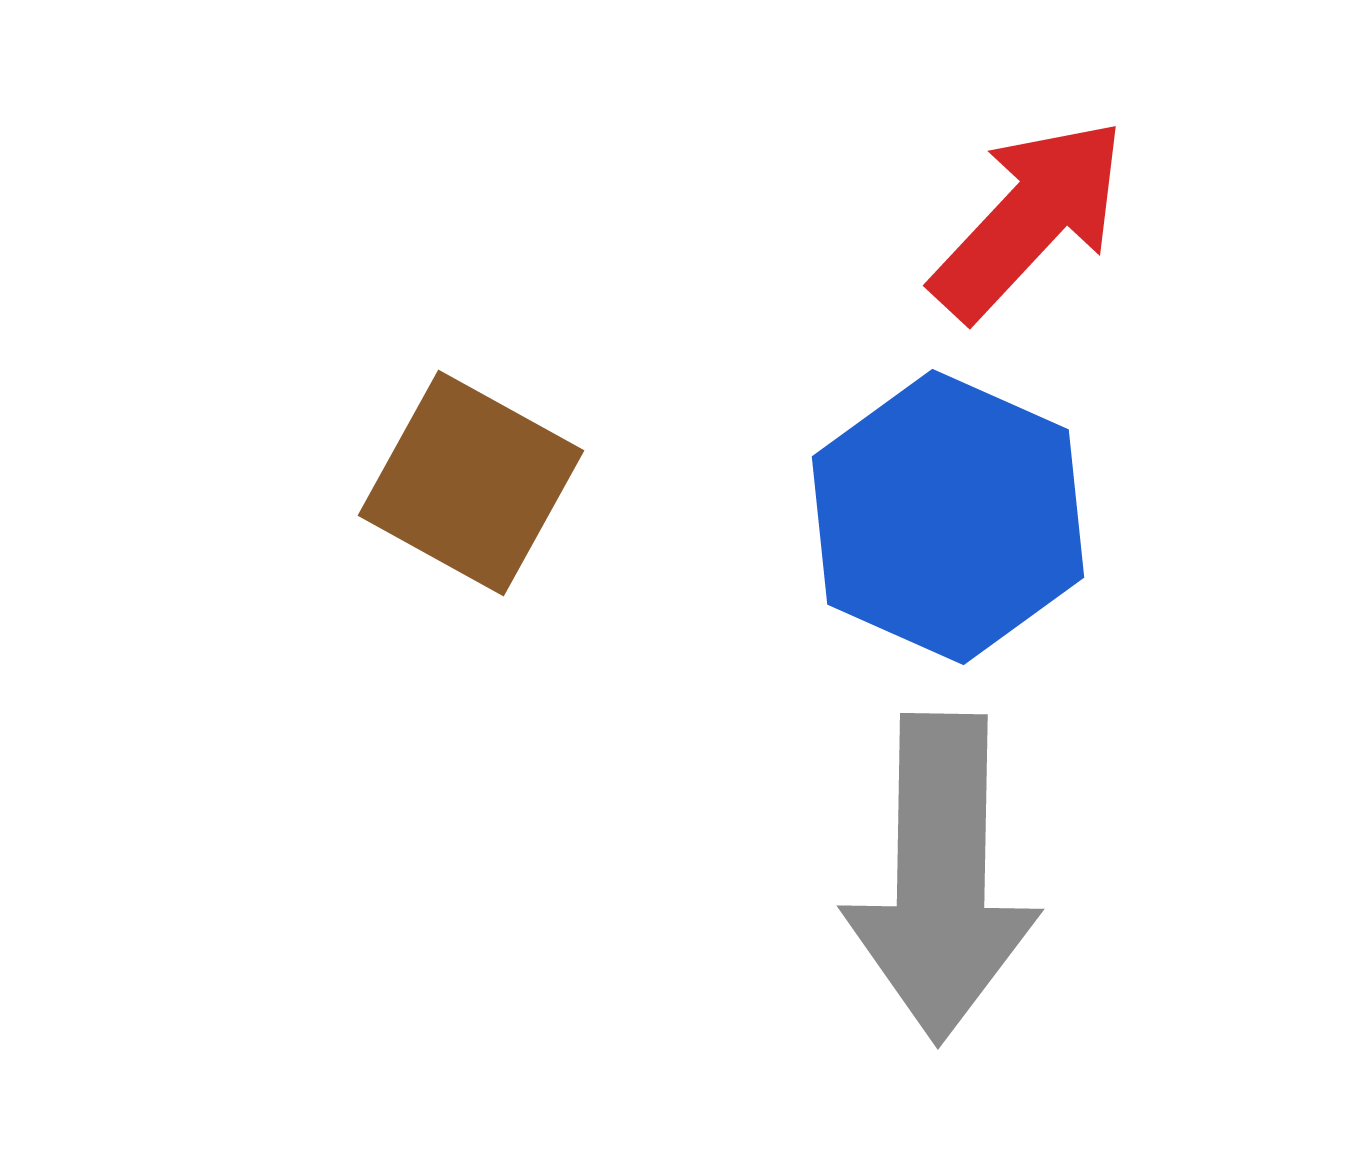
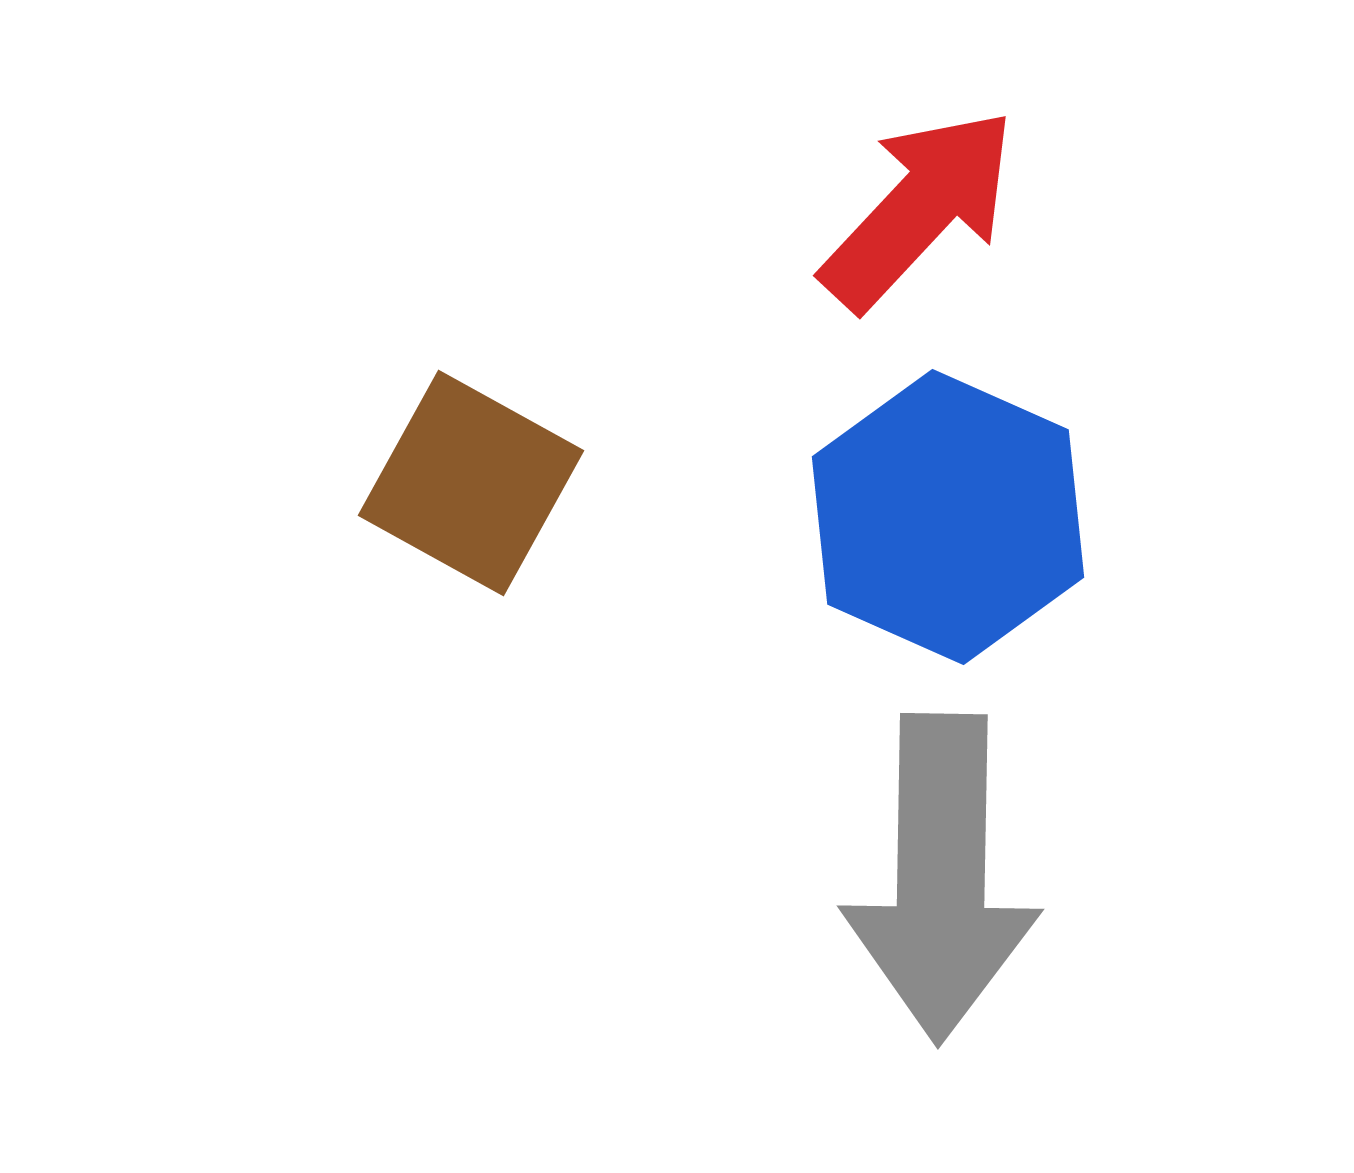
red arrow: moved 110 px left, 10 px up
